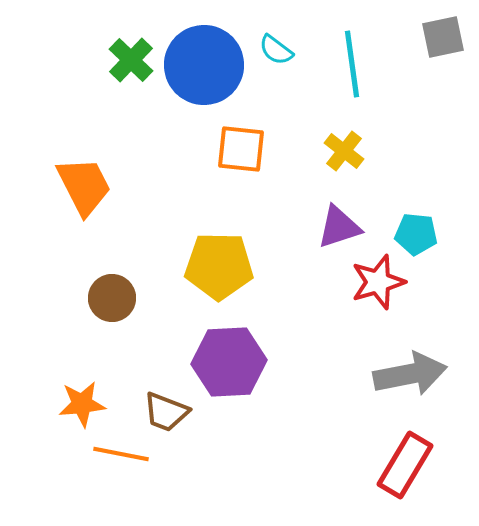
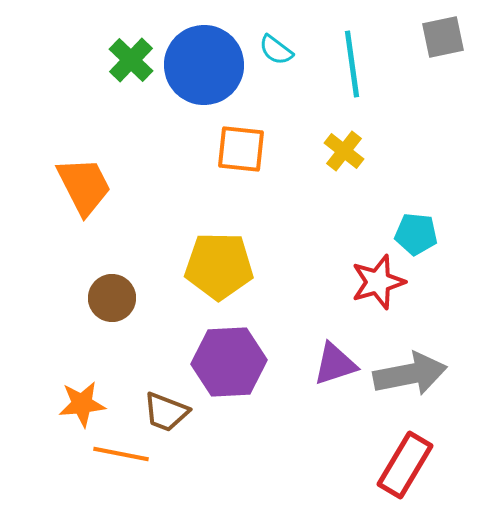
purple triangle: moved 4 px left, 137 px down
